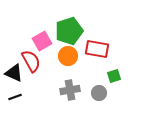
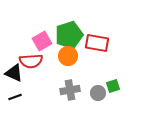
green pentagon: moved 4 px down
red rectangle: moved 6 px up
red semicircle: rotated 115 degrees clockwise
green square: moved 1 px left, 10 px down
gray circle: moved 1 px left
